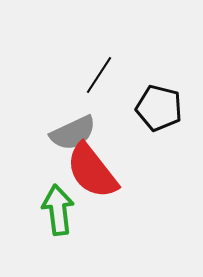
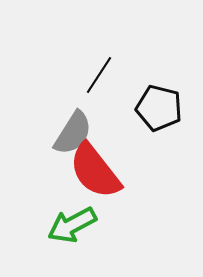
gray semicircle: rotated 33 degrees counterclockwise
red semicircle: moved 3 px right
green arrow: moved 14 px right, 15 px down; rotated 111 degrees counterclockwise
